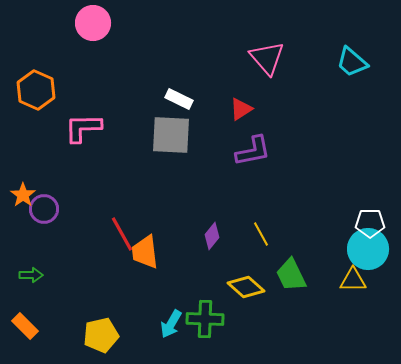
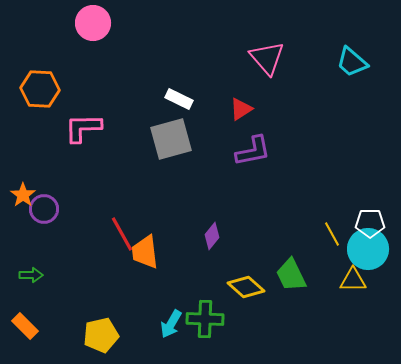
orange hexagon: moved 4 px right, 1 px up; rotated 21 degrees counterclockwise
gray square: moved 4 px down; rotated 18 degrees counterclockwise
yellow line: moved 71 px right
